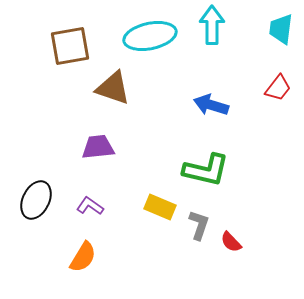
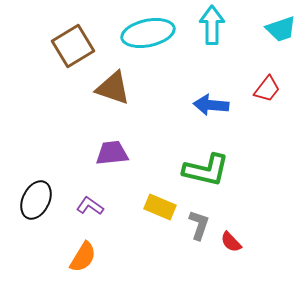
cyan trapezoid: rotated 116 degrees counterclockwise
cyan ellipse: moved 2 px left, 3 px up
brown square: moved 3 px right; rotated 21 degrees counterclockwise
red trapezoid: moved 11 px left, 1 px down
blue arrow: rotated 12 degrees counterclockwise
purple trapezoid: moved 14 px right, 6 px down
